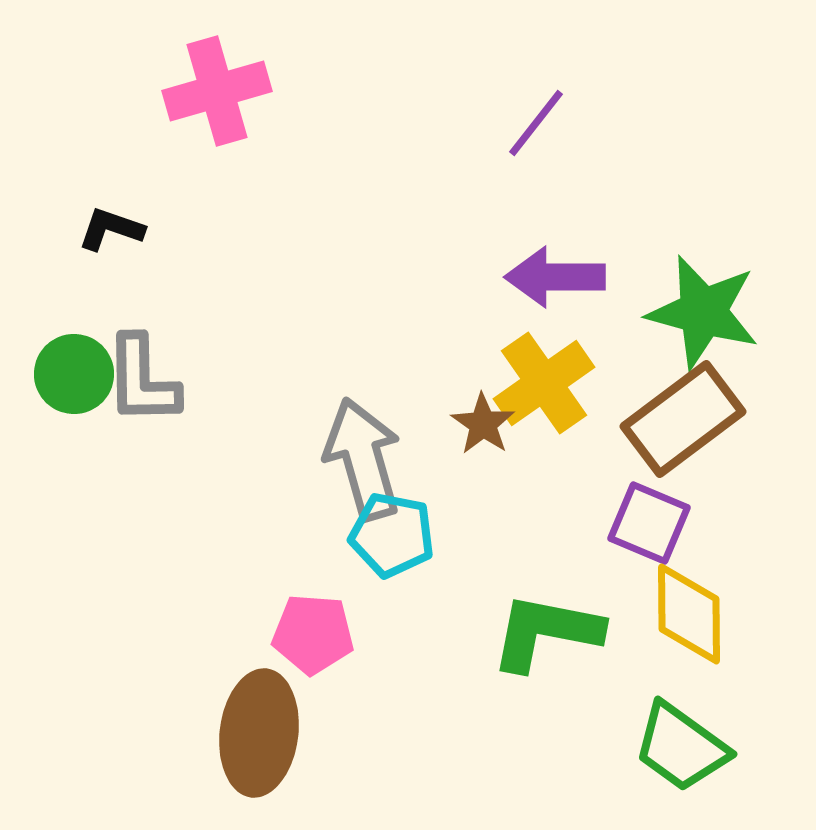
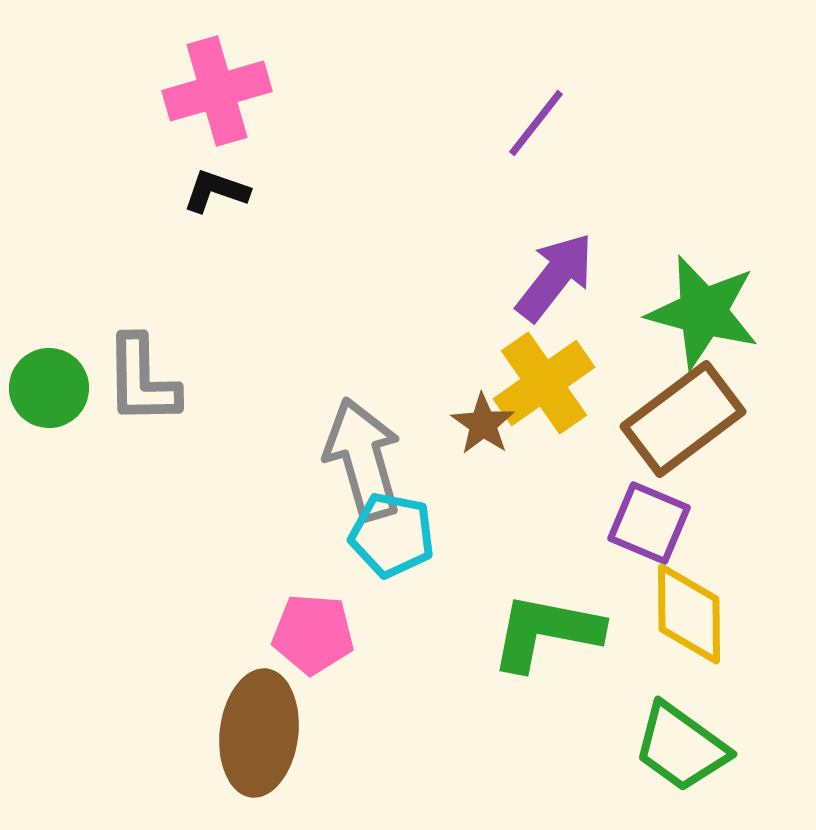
black L-shape: moved 105 px right, 38 px up
purple arrow: rotated 128 degrees clockwise
green circle: moved 25 px left, 14 px down
